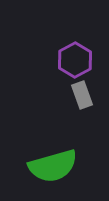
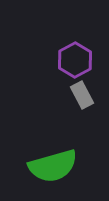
gray rectangle: rotated 8 degrees counterclockwise
